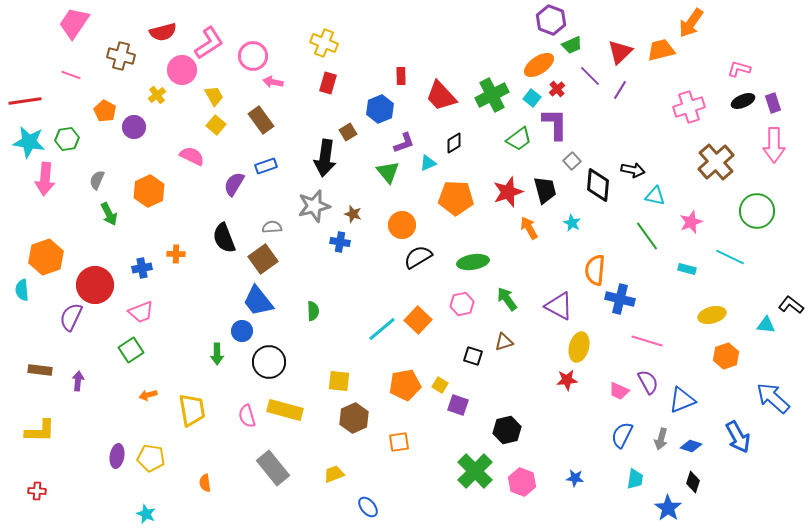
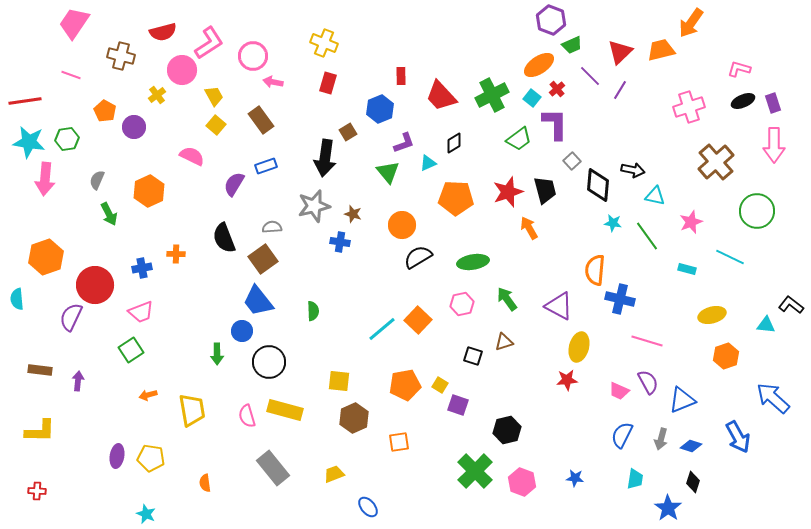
cyan star at (572, 223): moved 41 px right; rotated 18 degrees counterclockwise
cyan semicircle at (22, 290): moved 5 px left, 9 px down
